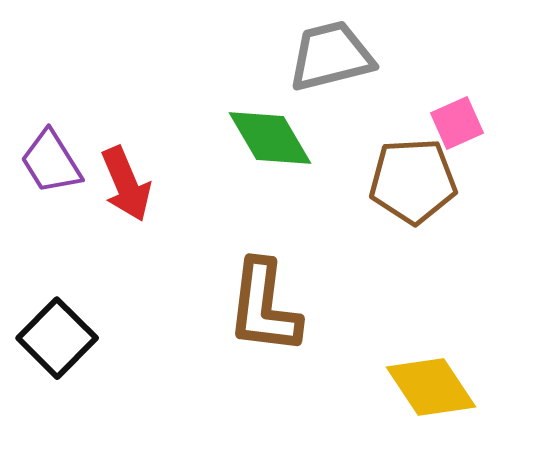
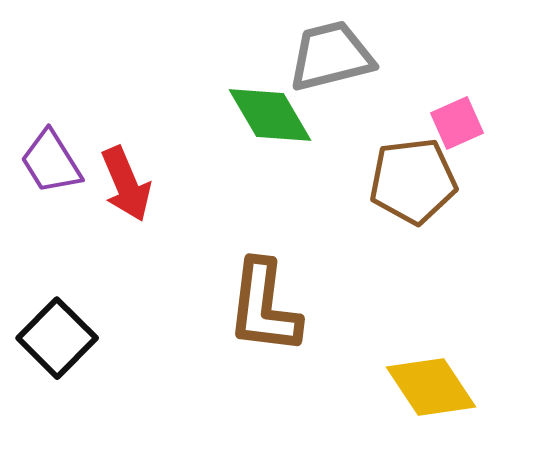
green diamond: moved 23 px up
brown pentagon: rotated 4 degrees counterclockwise
